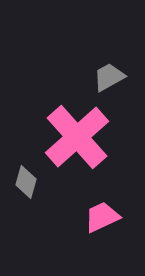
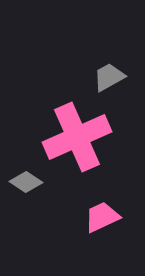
pink cross: rotated 18 degrees clockwise
gray diamond: rotated 72 degrees counterclockwise
